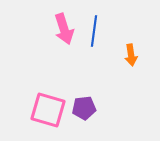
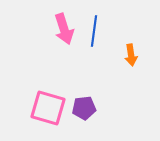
pink square: moved 2 px up
